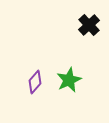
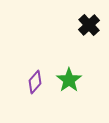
green star: rotated 10 degrees counterclockwise
